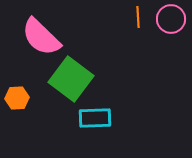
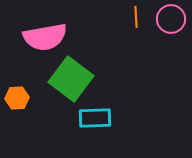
orange line: moved 2 px left
pink semicircle: moved 4 px right; rotated 54 degrees counterclockwise
